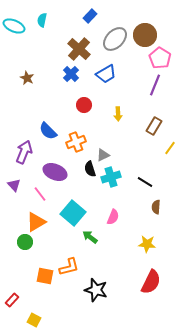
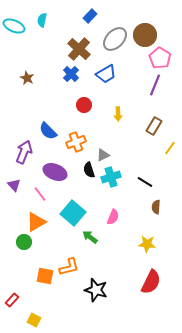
black semicircle: moved 1 px left, 1 px down
green circle: moved 1 px left
